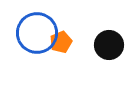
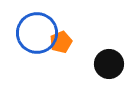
black circle: moved 19 px down
